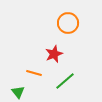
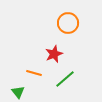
green line: moved 2 px up
